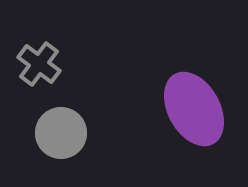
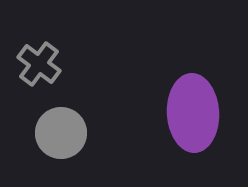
purple ellipse: moved 1 px left, 4 px down; rotated 26 degrees clockwise
